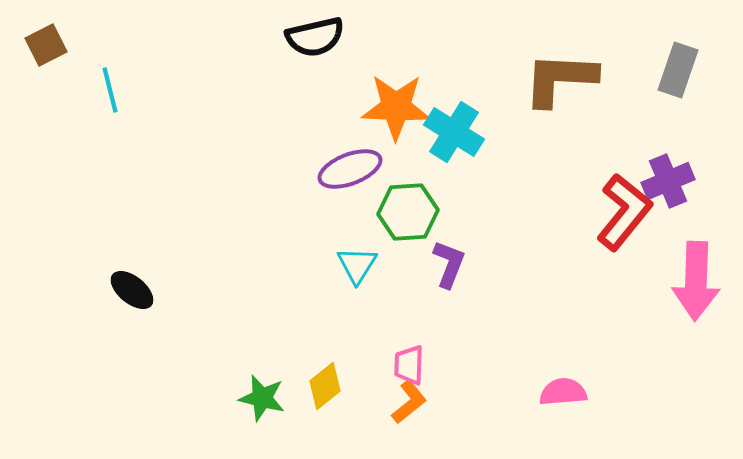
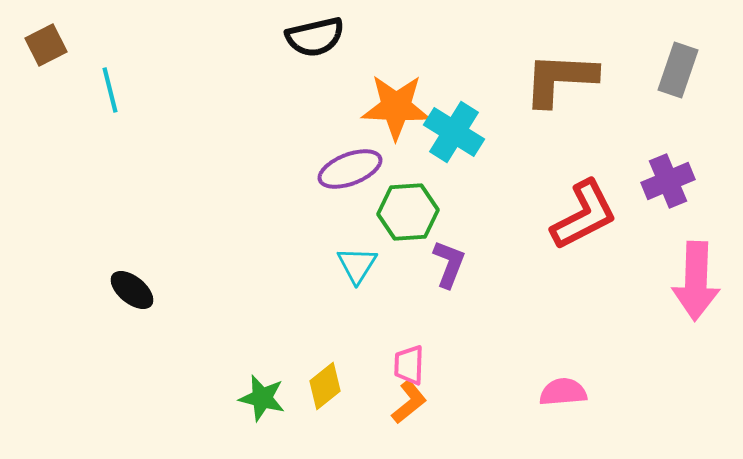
red L-shape: moved 40 px left, 3 px down; rotated 24 degrees clockwise
